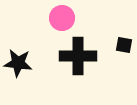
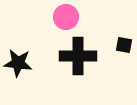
pink circle: moved 4 px right, 1 px up
